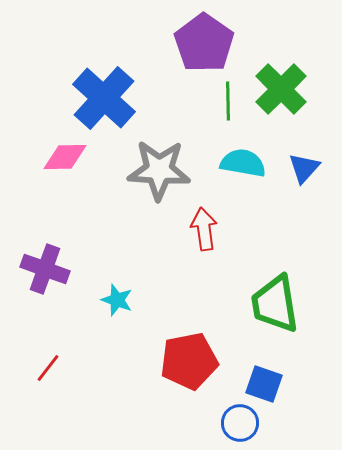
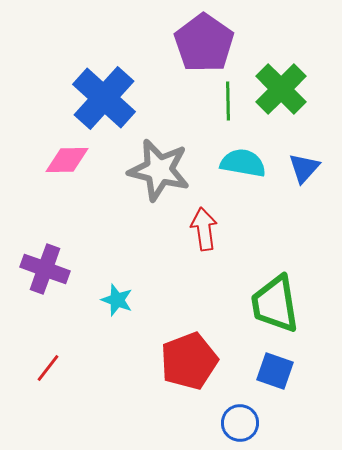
pink diamond: moved 2 px right, 3 px down
gray star: rotated 10 degrees clockwise
red pentagon: rotated 10 degrees counterclockwise
blue square: moved 11 px right, 13 px up
